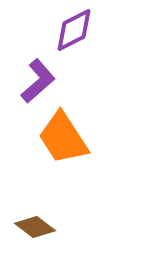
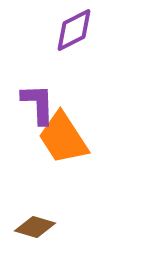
purple L-shape: moved 23 px down; rotated 51 degrees counterclockwise
brown diamond: rotated 21 degrees counterclockwise
